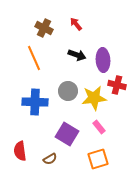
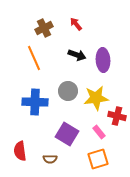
brown cross: rotated 36 degrees clockwise
red cross: moved 31 px down
yellow star: moved 2 px right
pink rectangle: moved 5 px down
brown semicircle: rotated 32 degrees clockwise
